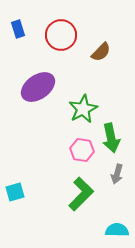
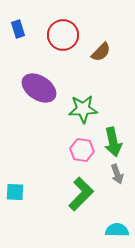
red circle: moved 2 px right
purple ellipse: moved 1 px right, 1 px down; rotated 68 degrees clockwise
green star: rotated 24 degrees clockwise
green arrow: moved 2 px right, 4 px down
gray arrow: rotated 36 degrees counterclockwise
cyan square: rotated 18 degrees clockwise
